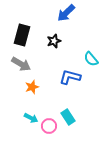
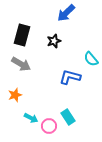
orange star: moved 17 px left, 8 px down
